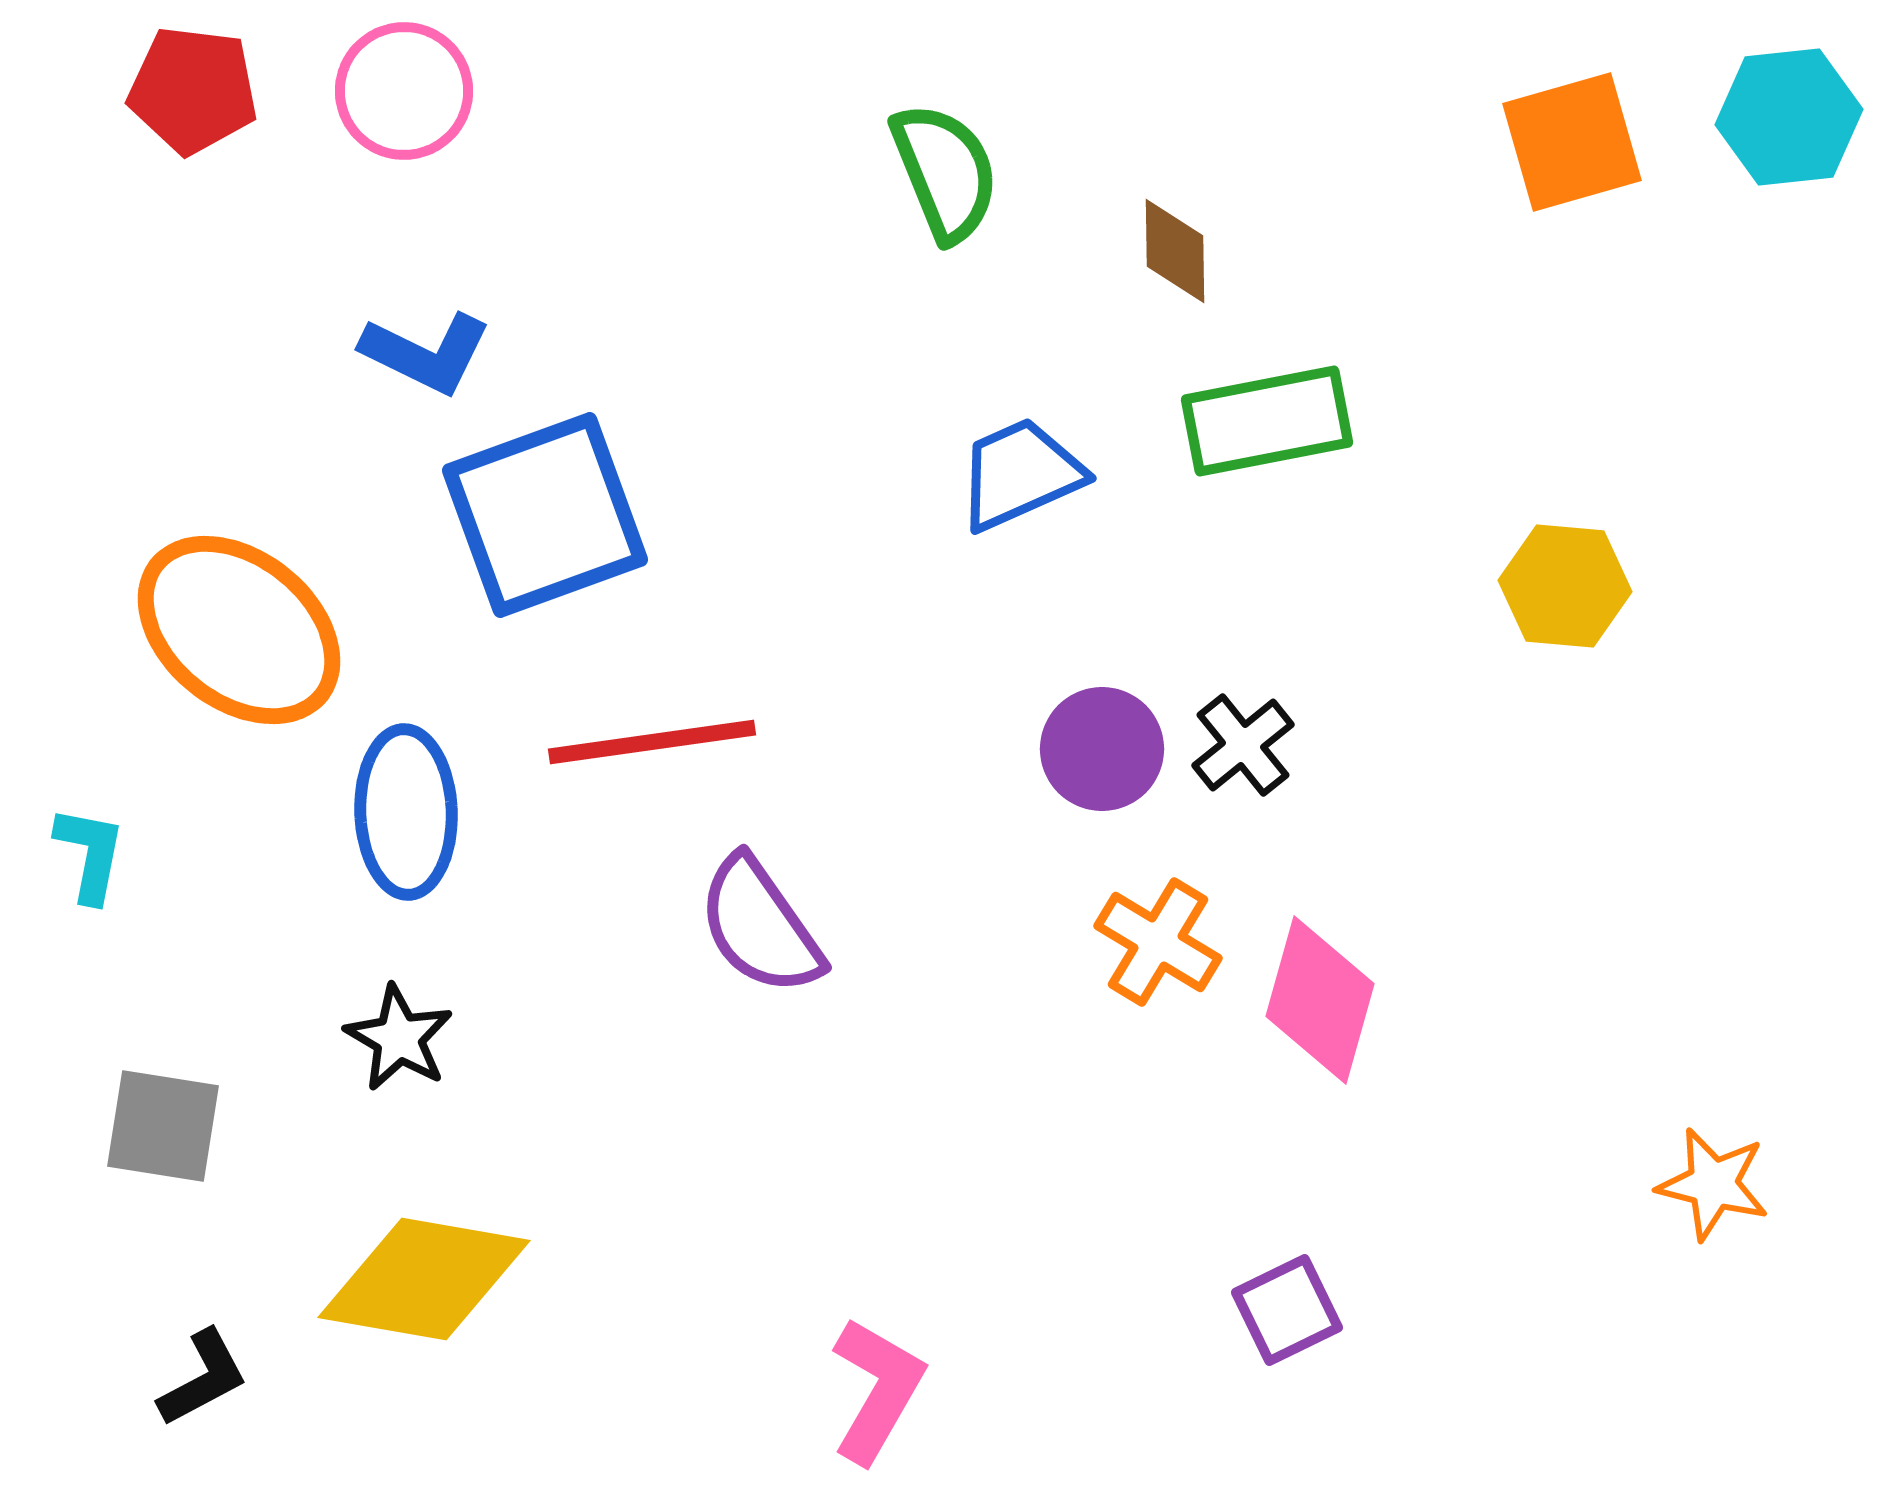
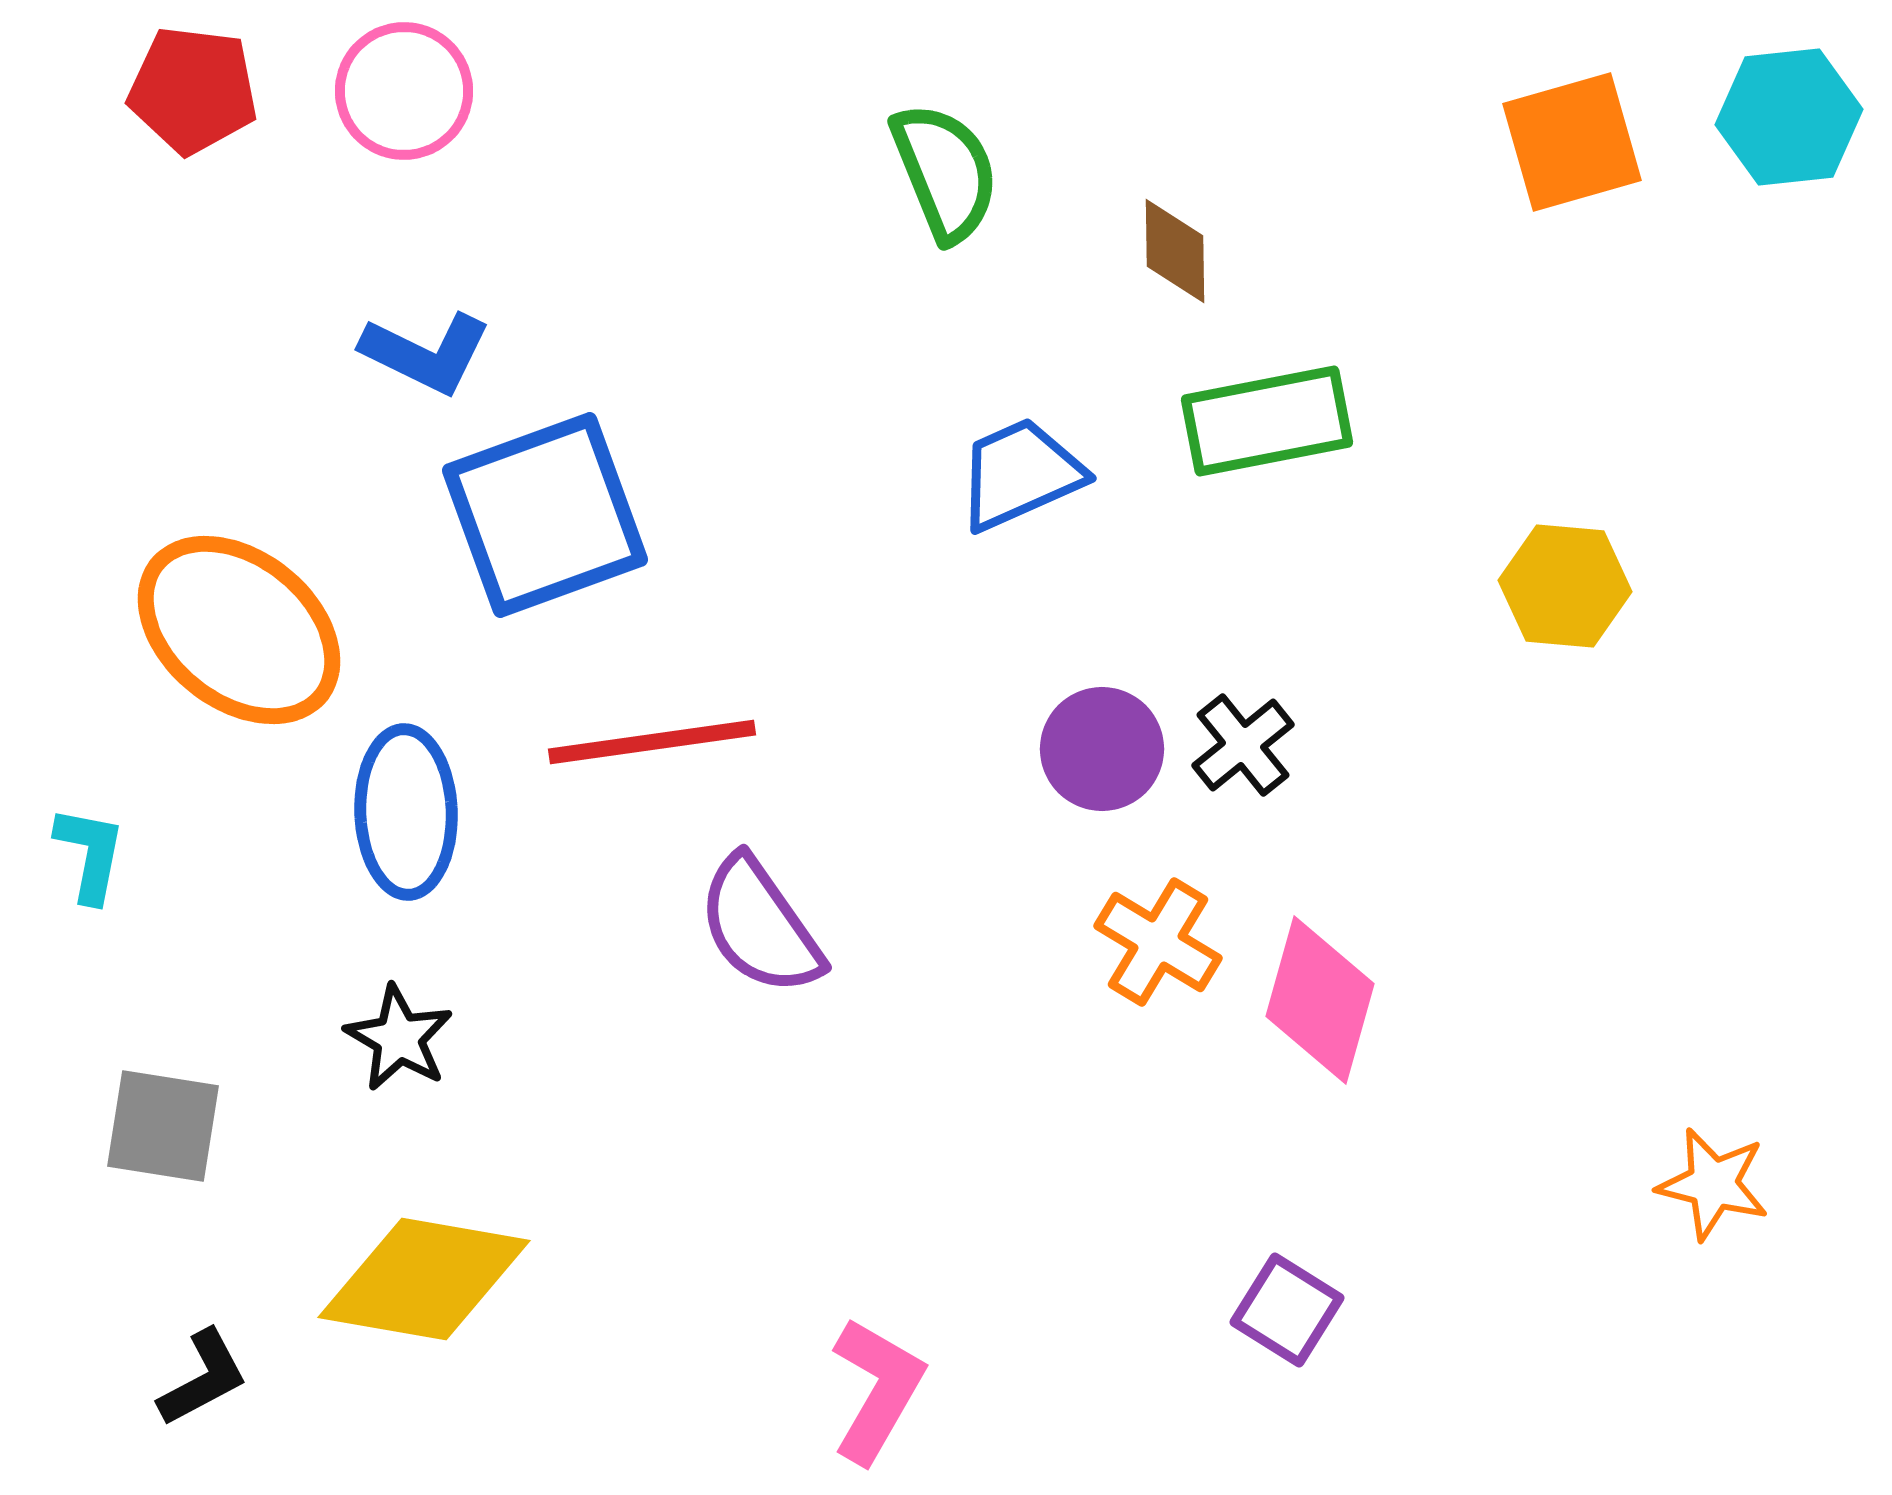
purple square: rotated 32 degrees counterclockwise
